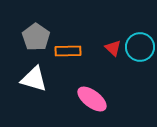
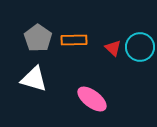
gray pentagon: moved 2 px right, 1 px down
orange rectangle: moved 6 px right, 11 px up
